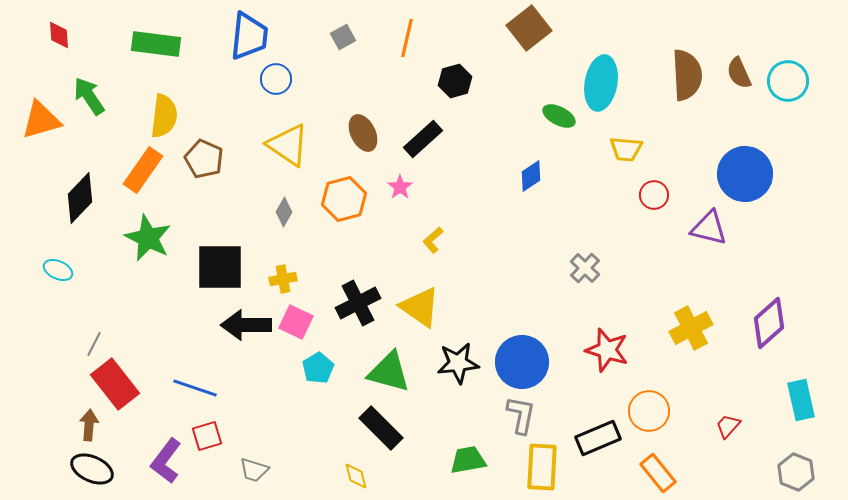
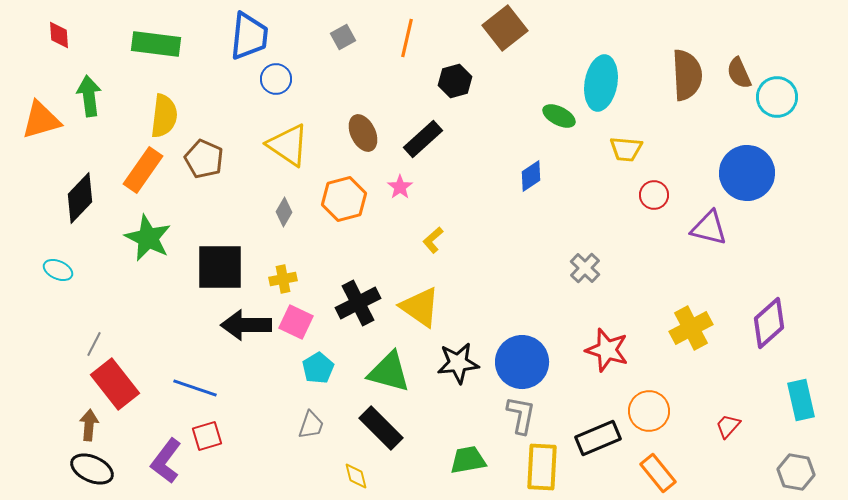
brown square at (529, 28): moved 24 px left
cyan circle at (788, 81): moved 11 px left, 16 px down
green arrow at (89, 96): rotated 27 degrees clockwise
blue circle at (745, 174): moved 2 px right, 1 px up
gray trapezoid at (254, 470): moved 57 px right, 45 px up; rotated 88 degrees counterclockwise
gray hexagon at (796, 472): rotated 12 degrees counterclockwise
